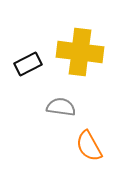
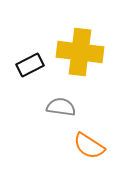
black rectangle: moved 2 px right, 1 px down
orange semicircle: rotated 28 degrees counterclockwise
